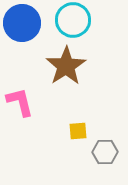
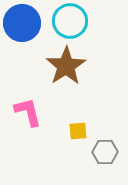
cyan circle: moved 3 px left, 1 px down
pink L-shape: moved 8 px right, 10 px down
